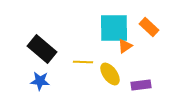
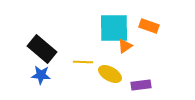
orange rectangle: moved 1 px up; rotated 24 degrees counterclockwise
yellow ellipse: rotated 25 degrees counterclockwise
blue star: moved 1 px right, 6 px up
